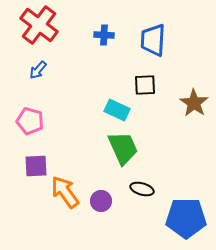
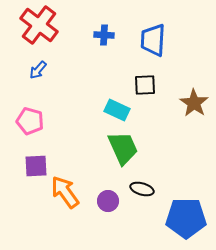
purple circle: moved 7 px right
